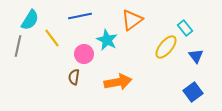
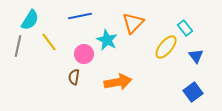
orange triangle: moved 1 px right, 3 px down; rotated 10 degrees counterclockwise
yellow line: moved 3 px left, 4 px down
